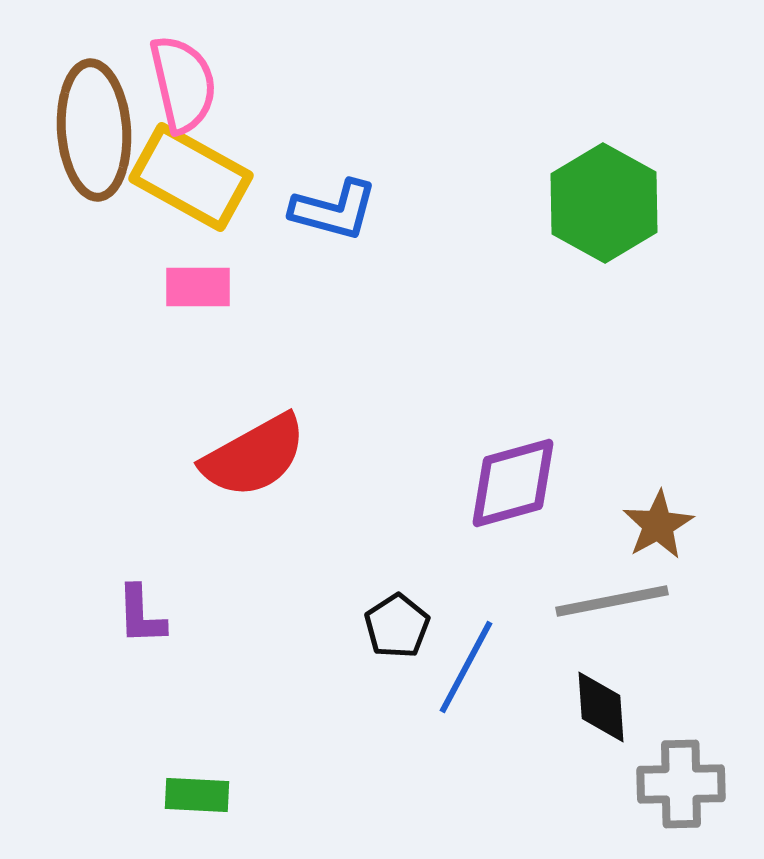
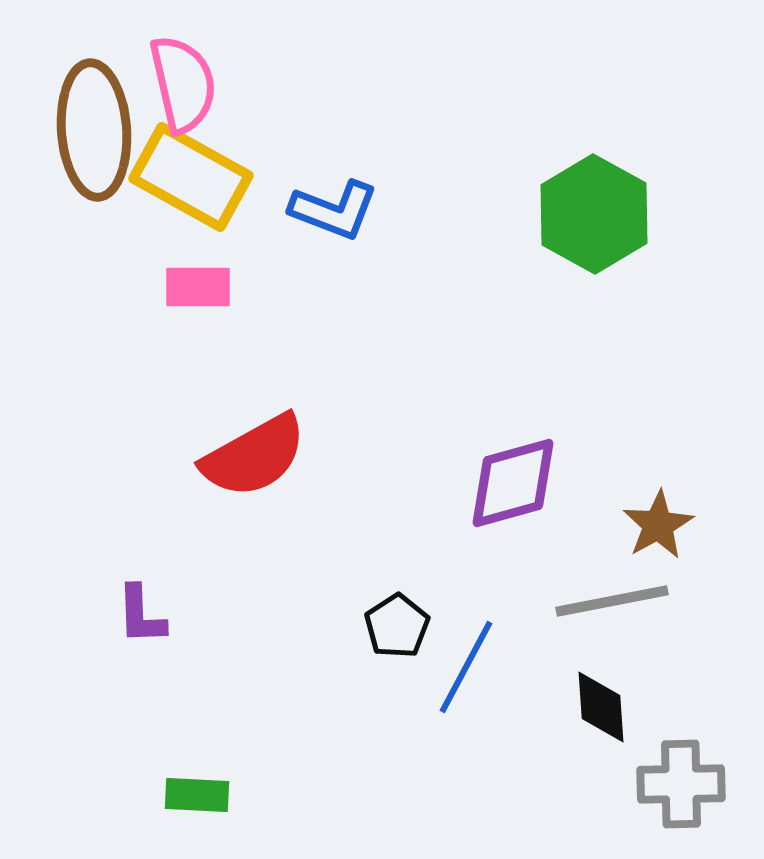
green hexagon: moved 10 px left, 11 px down
blue L-shape: rotated 6 degrees clockwise
